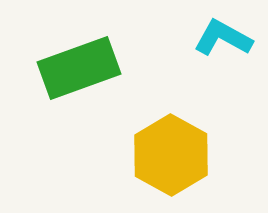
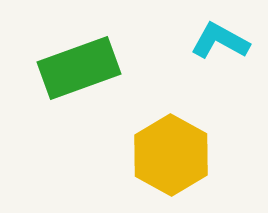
cyan L-shape: moved 3 px left, 3 px down
